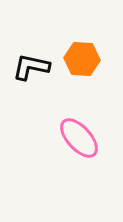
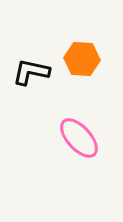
black L-shape: moved 5 px down
